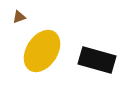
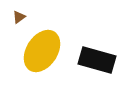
brown triangle: rotated 16 degrees counterclockwise
